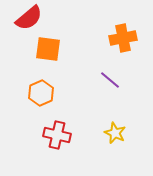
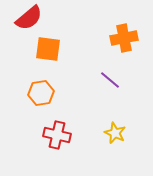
orange cross: moved 1 px right
orange hexagon: rotated 15 degrees clockwise
